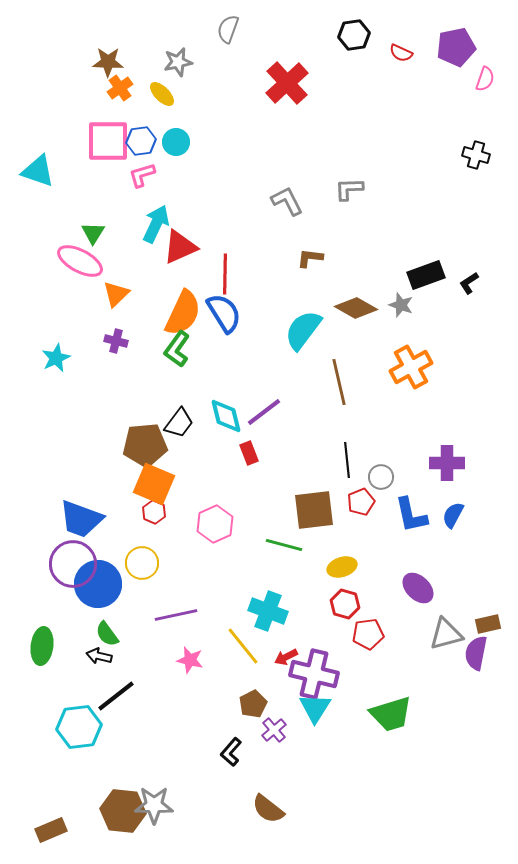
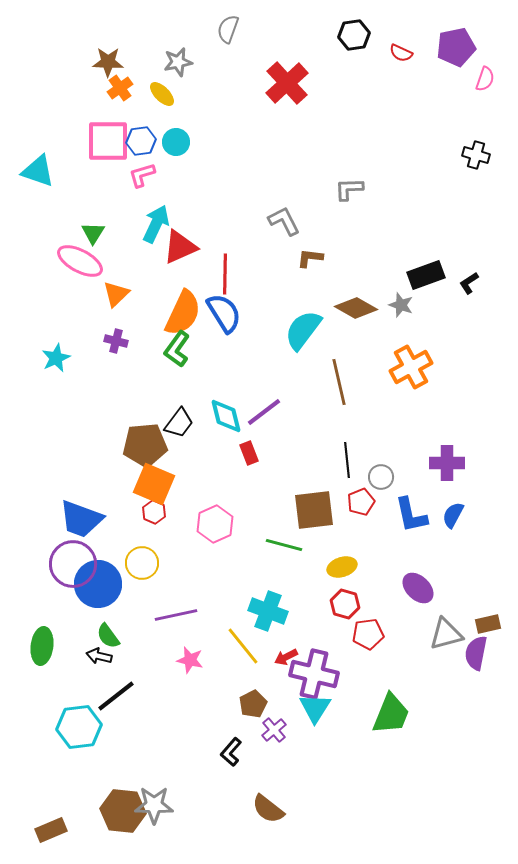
gray L-shape at (287, 201): moved 3 px left, 20 px down
green semicircle at (107, 634): moved 1 px right, 2 px down
green trapezoid at (391, 714): rotated 51 degrees counterclockwise
